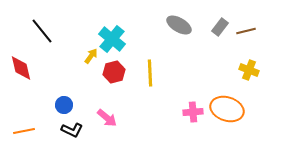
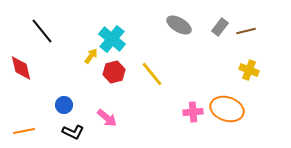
yellow line: moved 2 px right, 1 px down; rotated 36 degrees counterclockwise
black L-shape: moved 1 px right, 2 px down
